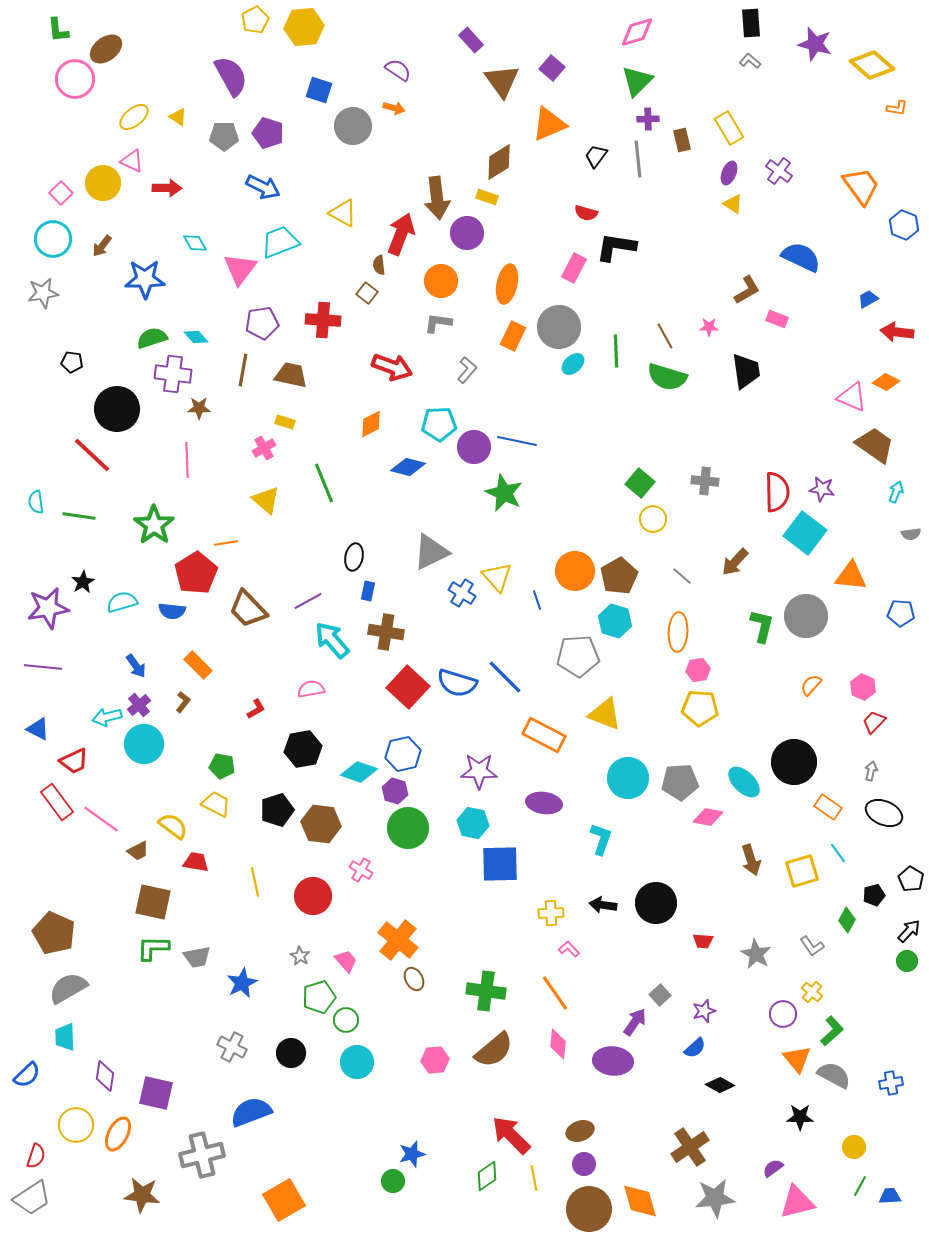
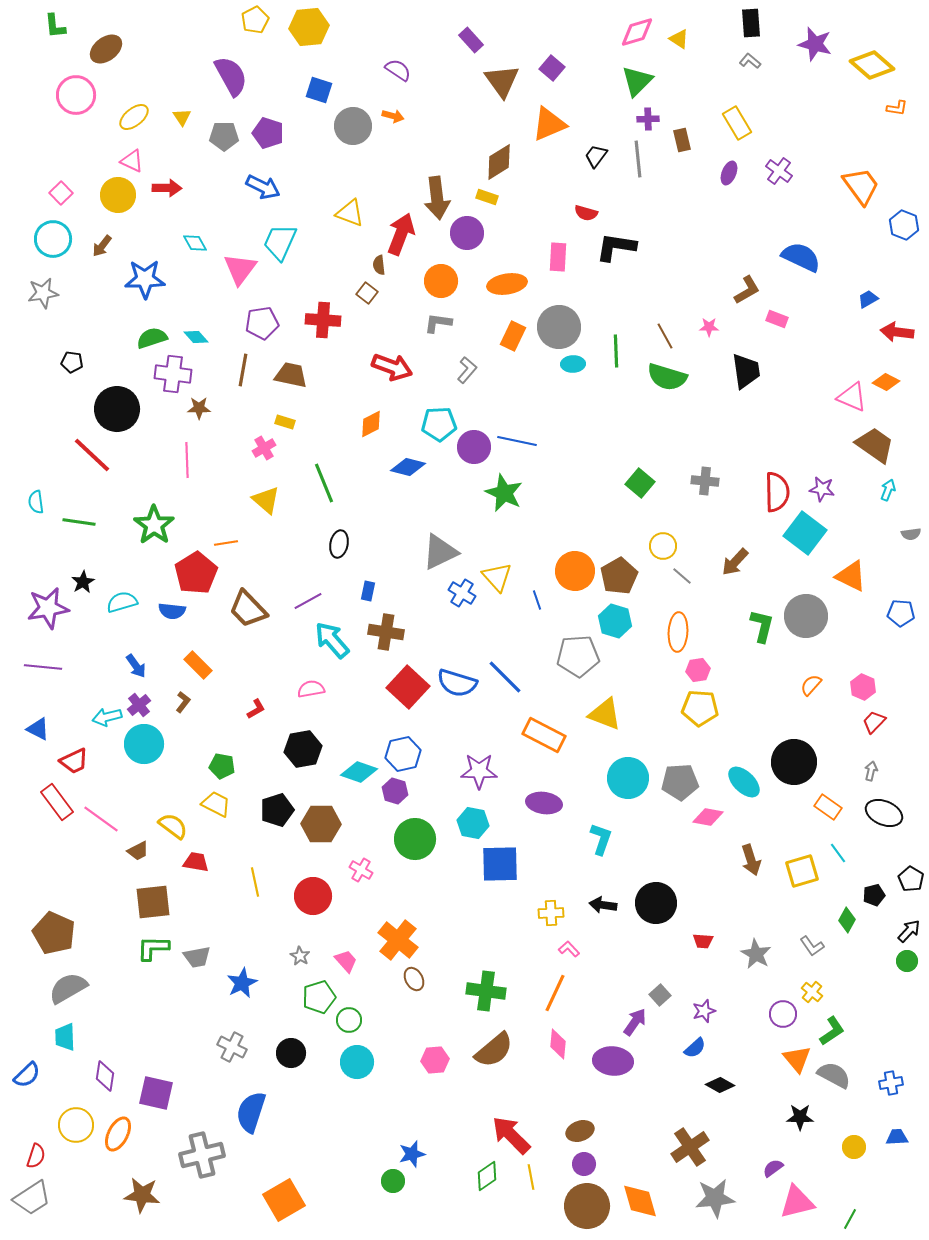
yellow hexagon at (304, 27): moved 5 px right
green L-shape at (58, 30): moved 3 px left, 4 px up
pink circle at (75, 79): moved 1 px right, 16 px down
orange arrow at (394, 108): moved 1 px left, 8 px down
yellow triangle at (178, 117): moved 4 px right; rotated 24 degrees clockwise
yellow rectangle at (729, 128): moved 8 px right, 5 px up
yellow circle at (103, 183): moved 15 px right, 12 px down
yellow triangle at (733, 204): moved 54 px left, 165 px up
yellow triangle at (343, 213): moved 7 px right; rotated 8 degrees counterclockwise
cyan trapezoid at (280, 242): rotated 45 degrees counterclockwise
pink rectangle at (574, 268): moved 16 px left, 11 px up; rotated 24 degrees counterclockwise
orange ellipse at (507, 284): rotated 69 degrees clockwise
cyan ellipse at (573, 364): rotated 40 degrees clockwise
cyan arrow at (896, 492): moved 8 px left, 2 px up
green line at (79, 516): moved 6 px down
yellow circle at (653, 519): moved 10 px right, 27 px down
gray triangle at (431, 552): moved 9 px right
black ellipse at (354, 557): moved 15 px left, 13 px up
orange triangle at (851, 576): rotated 20 degrees clockwise
brown hexagon at (321, 824): rotated 6 degrees counterclockwise
green circle at (408, 828): moved 7 px right, 11 px down
brown square at (153, 902): rotated 18 degrees counterclockwise
orange line at (555, 993): rotated 60 degrees clockwise
green circle at (346, 1020): moved 3 px right
green L-shape at (832, 1031): rotated 8 degrees clockwise
blue semicircle at (251, 1112): rotated 51 degrees counterclockwise
yellow line at (534, 1178): moved 3 px left, 1 px up
green line at (860, 1186): moved 10 px left, 33 px down
blue trapezoid at (890, 1196): moved 7 px right, 59 px up
brown circle at (589, 1209): moved 2 px left, 3 px up
